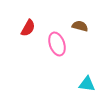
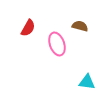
cyan triangle: moved 2 px up
